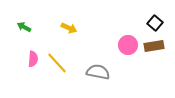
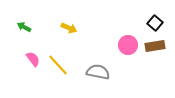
brown rectangle: moved 1 px right
pink semicircle: rotated 42 degrees counterclockwise
yellow line: moved 1 px right, 2 px down
